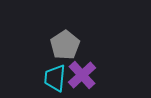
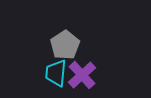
cyan trapezoid: moved 1 px right, 5 px up
